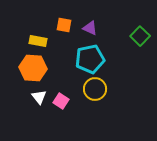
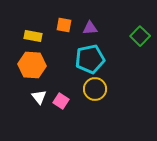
purple triangle: rotated 28 degrees counterclockwise
yellow rectangle: moved 5 px left, 5 px up
orange hexagon: moved 1 px left, 3 px up
